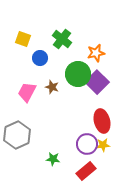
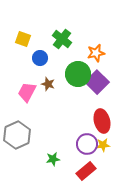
brown star: moved 4 px left, 3 px up
green star: rotated 16 degrees counterclockwise
